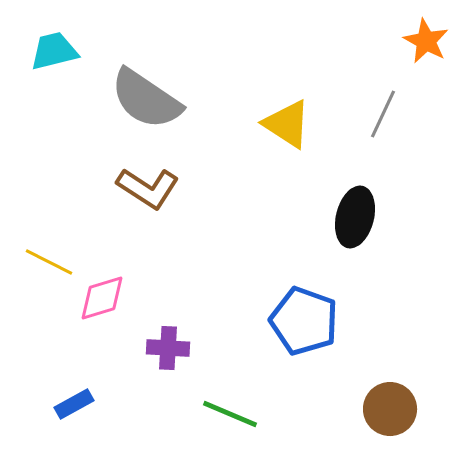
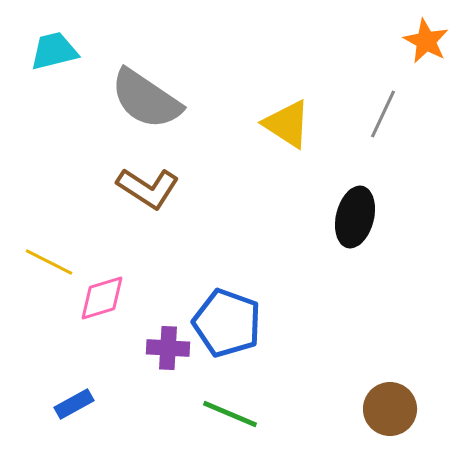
blue pentagon: moved 77 px left, 2 px down
